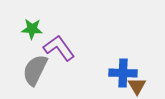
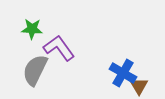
blue cross: rotated 28 degrees clockwise
brown triangle: moved 2 px right
